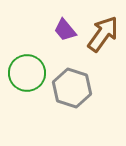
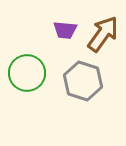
purple trapezoid: rotated 45 degrees counterclockwise
gray hexagon: moved 11 px right, 7 px up
